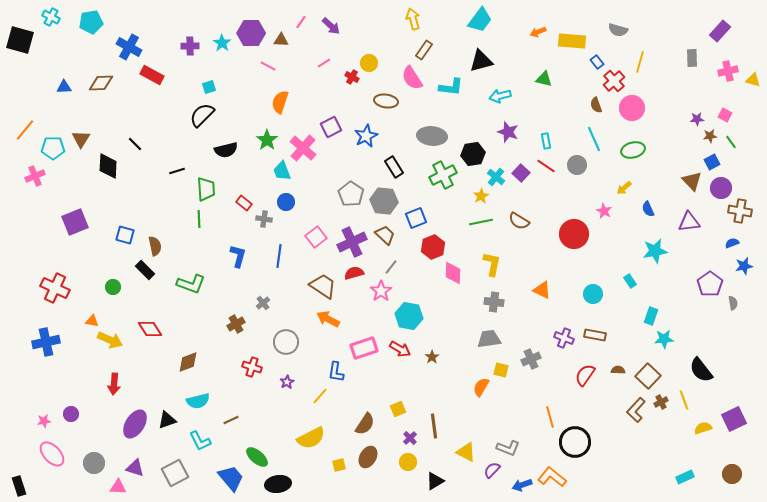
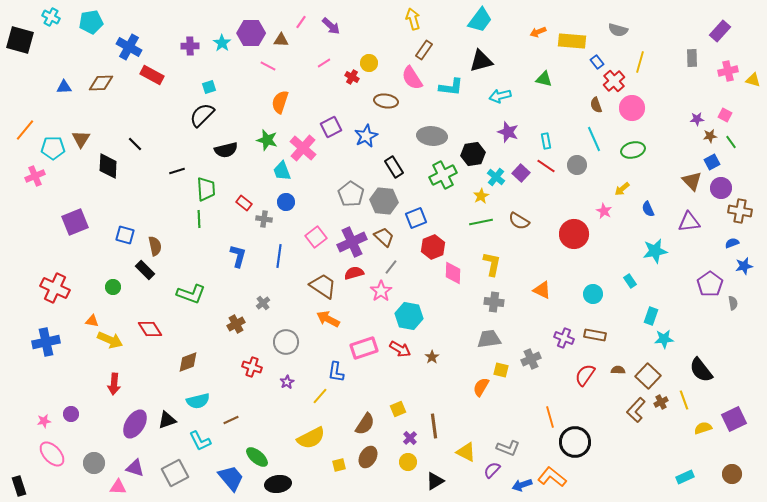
green star at (267, 140): rotated 20 degrees counterclockwise
yellow arrow at (624, 188): moved 2 px left, 1 px down
brown trapezoid at (385, 235): moved 1 px left, 2 px down
green L-shape at (191, 284): moved 10 px down
